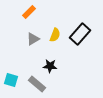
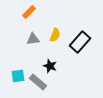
black rectangle: moved 8 px down
gray triangle: rotated 24 degrees clockwise
black star: rotated 16 degrees clockwise
cyan square: moved 7 px right, 4 px up; rotated 24 degrees counterclockwise
gray rectangle: moved 1 px right, 2 px up
